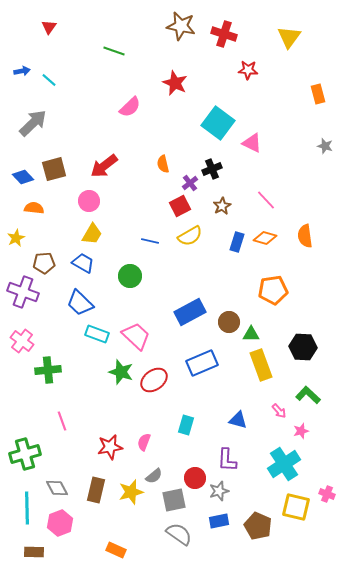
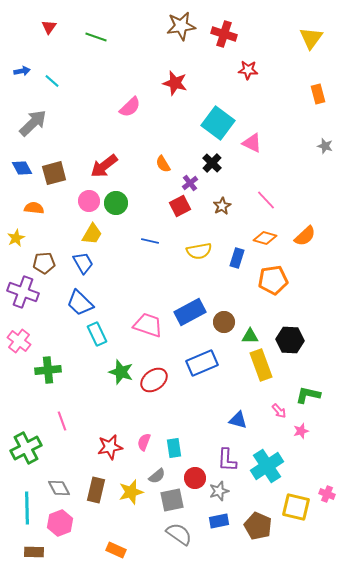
brown star at (181, 26): rotated 20 degrees counterclockwise
yellow triangle at (289, 37): moved 22 px right, 1 px down
green line at (114, 51): moved 18 px left, 14 px up
cyan line at (49, 80): moved 3 px right, 1 px down
red star at (175, 83): rotated 10 degrees counterclockwise
orange semicircle at (163, 164): rotated 18 degrees counterclockwise
brown square at (54, 169): moved 4 px down
black cross at (212, 169): moved 6 px up; rotated 24 degrees counterclockwise
blue diamond at (23, 177): moved 1 px left, 9 px up; rotated 15 degrees clockwise
yellow semicircle at (190, 236): moved 9 px right, 15 px down; rotated 20 degrees clockwise
orange semicircle at (305, 236): rotated 125 degrees counterclockwise
blue rectangle at (237, 242): moved 16 px down
blue trapezoid at (83, 263): rotated 30 degrees clockwise
green circle at (130, 276): moved 14 px left, 73 px up
orange pentagon at (273, 290): moved 10 px up
brown circle at (229, 322): moved 5 px left
cyan rectangle at (97, 334): rotated 45 degrees clockwise
green triangle at (251, 334): moved 1 px left, 2 px down
pink trapezoid at (136, 336): moved 12 px right, 11 px up; rotated 24 degrees counterclockwise
pink cross at (22, 341): moved 3 px left
black hexagon at (303, 347): moved 13 px left, 7 px up
green L-shape at (308, 395): rotated 30 degrees counterclockwise
cyan rectangle at (186, 425): moved 12 px left, 23 px down; rotated 24 degrees counterclockwise
green cross at (25, 454): moved 1 px right, 6 px up; rotated 12 degrees counterclockwise
cyan cross at (284, 464): moved 17 px left, 2 px down
gray semicircle at (154, 476): moved 3 px right
gray diamond at (57, 488): moved 2 px right
gray square at (174, 500): moved 2 px left
